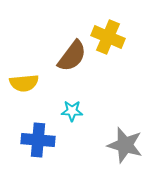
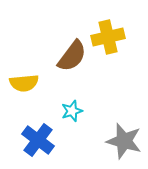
yellow cross: rotated 36 degrees counterclockwise
cyan star: rotated 20 degrees counterclockwise
blue cross: rotated 32 degrees clockwise
gray star: moved 1 px left, 4 px up
